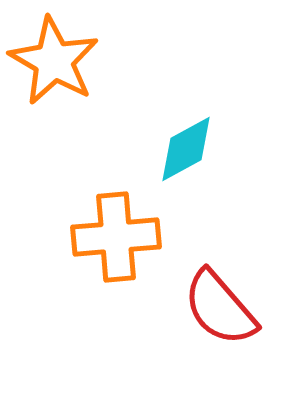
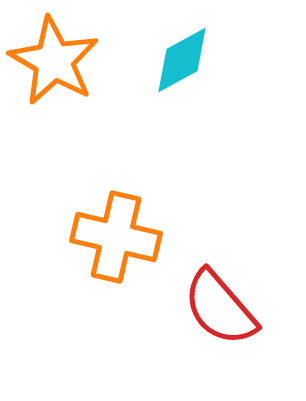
cyan diamond: moved 4 px left, 89 px up
orange cross: rotated 18 degrees clockwise
